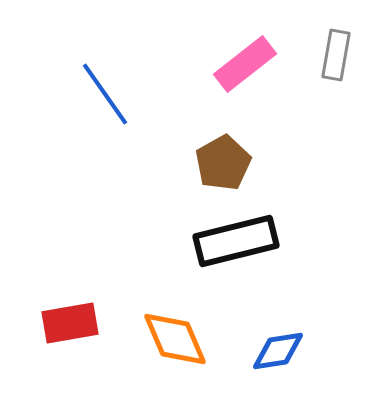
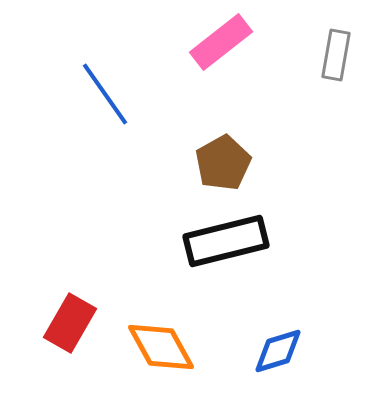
pink rectangle: moved 24 px left, 22 px up
black rectangle: moved 10 px left
red rectangle: rotated 50 degrees counterclockwise
orange diamond: moved 14 px left, 8 px down; rotated 6 degrees counterclockwise
blue diamond: rotated 8 degrees counterclockwise
